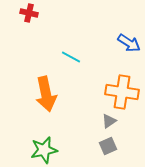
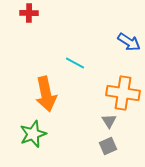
red cross: rotated 12 degrees counterclockwise
blue arrow: moved 1 px up
cyan line: moved 4 px right, 6 px down
orange cross: moved 1 px right, 1 px down
gray triangle: rotated 28 degrees counterclockwise
green star: moved 11 px left, 16 px up; rotated 8 degrees counterclockwise
